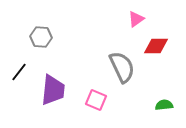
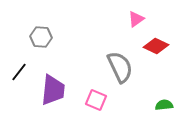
red diamond: rotated 25 degrees clockwise
gray semicircle: moved 2 px left
